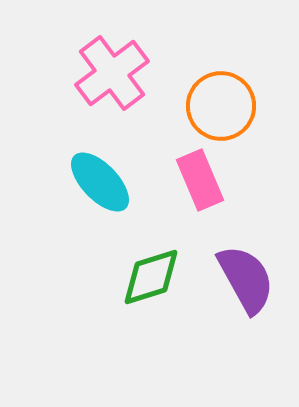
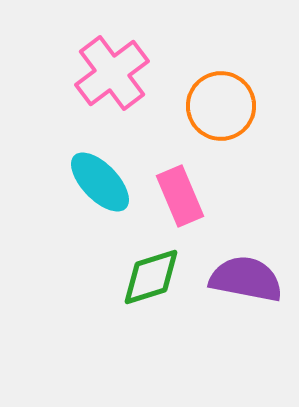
pink rectangle: moved 20 px left, 16 px down
purple semicircle: rotated 50 degrees counterclockwise
